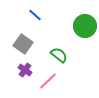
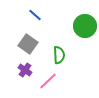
gray square: moved 5 px right
green semicircle: rotated 48 degrees clockwise
